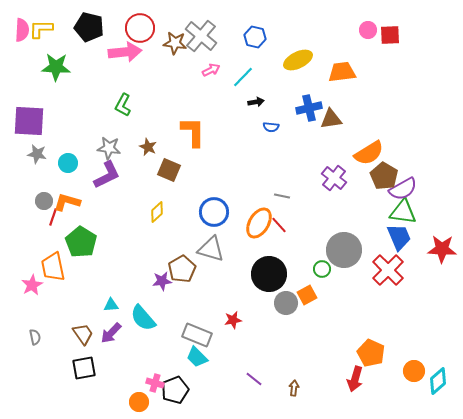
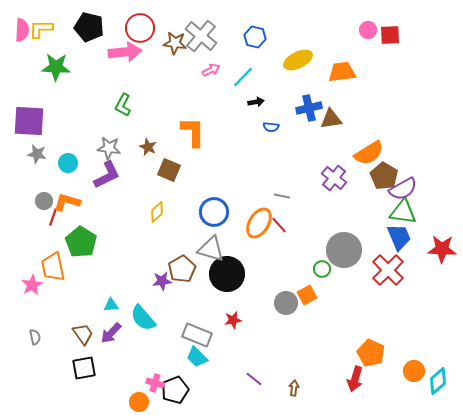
black circle at (269, 274): moved 42 px left
